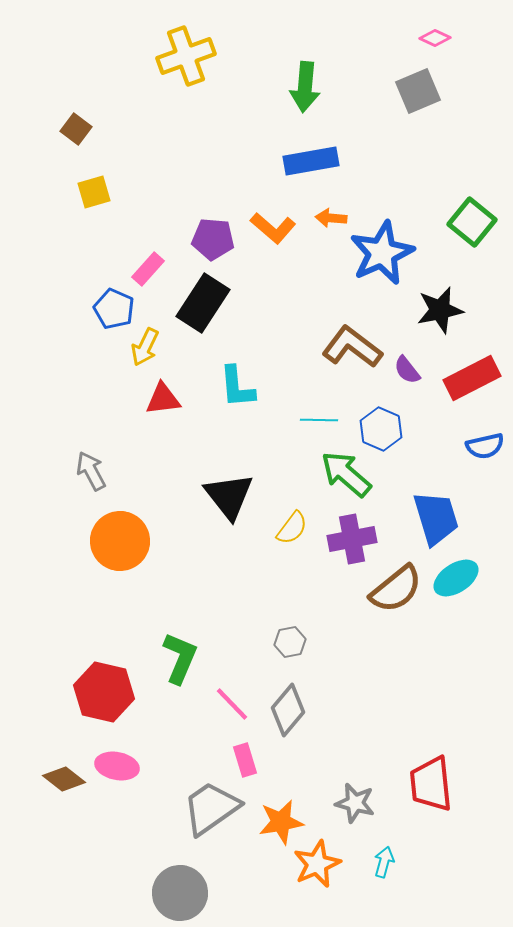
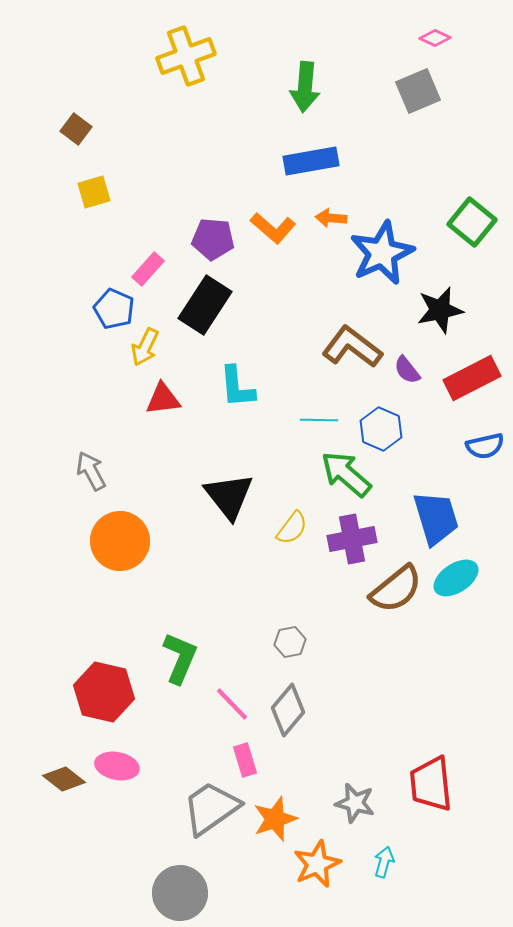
black rectangle at (203, 303): moved 2 px right, 2 px down
orange star at (281, 822): moved 6 px left, 3 px up; rotated 9 degrees counterclockwise
